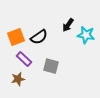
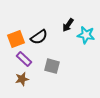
orange square: moved 2 px down
gray square: moved 1 px right
brown star: moved 4 px right
